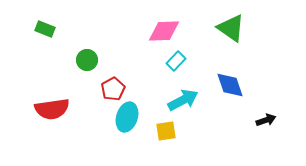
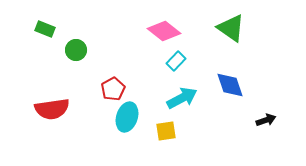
pink diamond: rotated 40 degrees clockwise
green circle: moved 11 px left, 10 px up
cyan arrow: moved 1 px left, 2 px up
